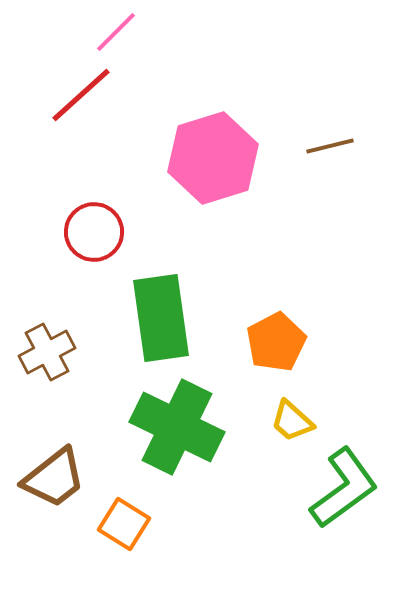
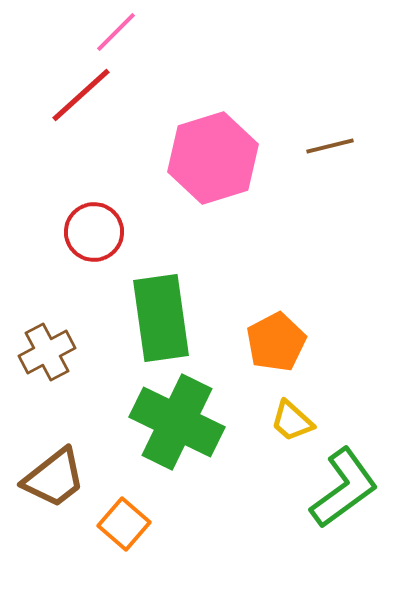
green cross: moved 5 px up
orange square: rotated 9 degrees clockwise
